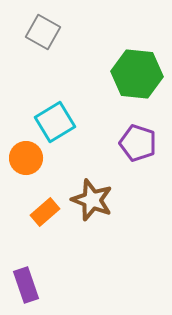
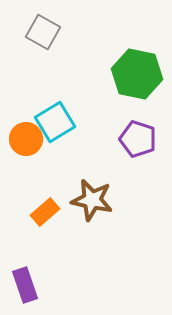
green hexagon: rotated 6 degrees clockwise
purple pentagon: moved 4 px up
orange circle: moved 19 px up
brown star: rotated 9 degrees counterclockwise
purple rectangle: moved 1 px left
